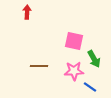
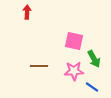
blue line: moved 2 px right
